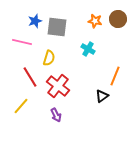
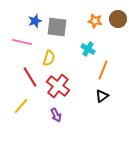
orange line: moved 12 px left, 6 px up
